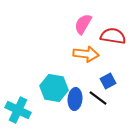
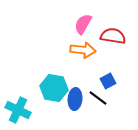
orange arrow: moved 3 px left, 4 px up
